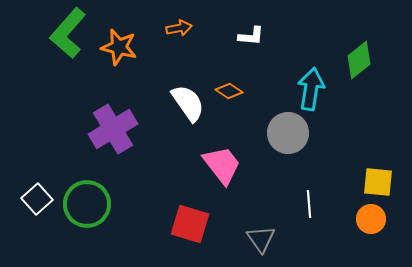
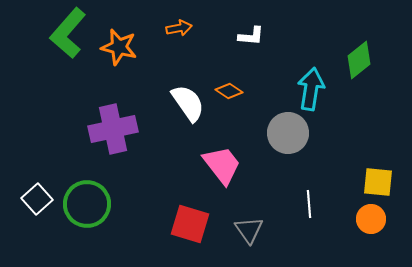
purple cross: rotated 18 degrees clockwise
gray triangle: moved 12 px left, 9 px up
